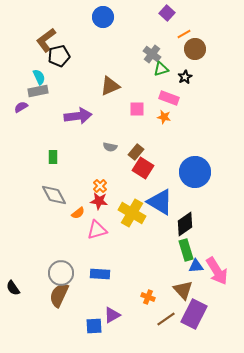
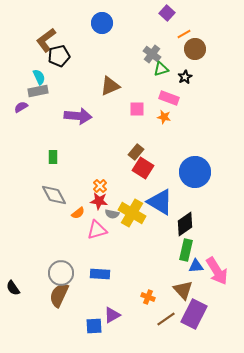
blue circle at (103, 17): moved 1 px left, 6 px down
purple arrow at (78, 116): rotated 12 degrees clockwise
gray semicircle at (110, 147): moved 2 px right, 67 px down
green rectangle at (186, 250): rotated 30 degrees clockwise
